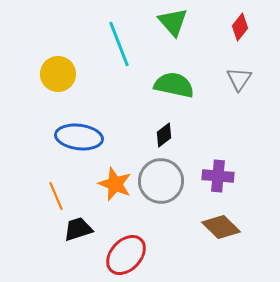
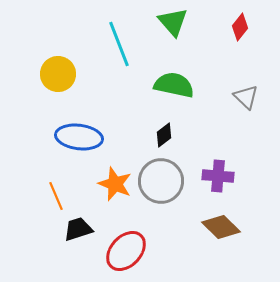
gray triangle: moved 7 px right, 18 px down; rotated 20 degrees counterclockwise
red ellipse: moved 4 px up
